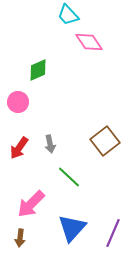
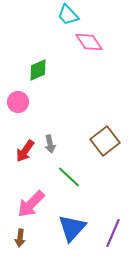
red arrow: moved 6 px right, 3 px down
